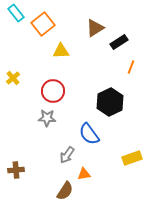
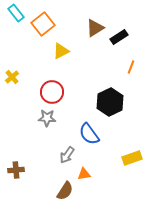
black rectangle: moved 5 px up
yellow triangle: rotated 24 degrees counterclockwise
yellow cross: moved 1 px left, 1 px up
red circle: moved 1 px left, 1 px down
